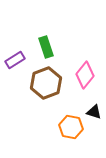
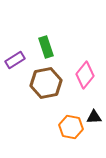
brown hexagon: rotated 8 degrees clockwise
black triangle: moved 5 px down; rotated 21 degrees counterclockwise
